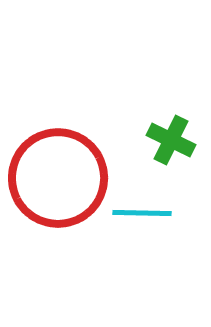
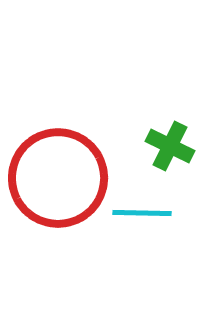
green cross: moved 1 px left, 6 px down
